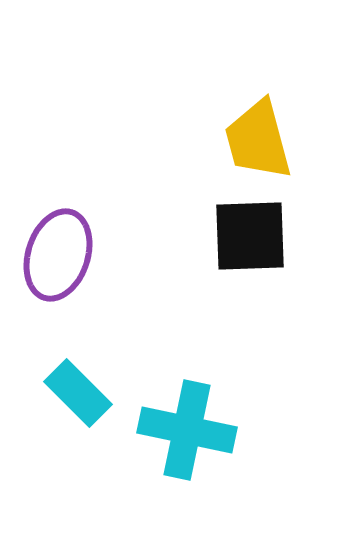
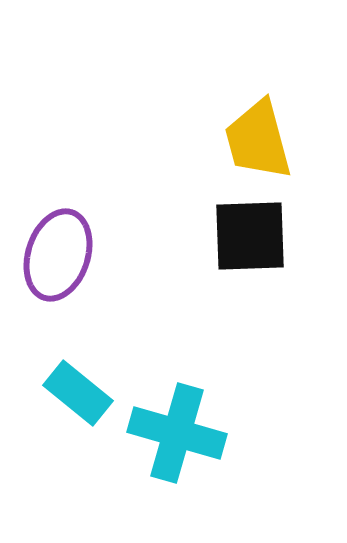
cyan rectangle: rotated 6 degrees counterclockwise
cyan cross: moved 10 px left, 3 px down; rotated 4 degrees clockwise
